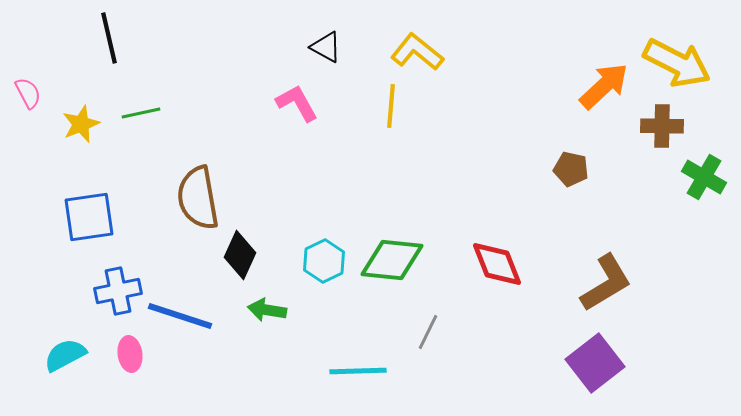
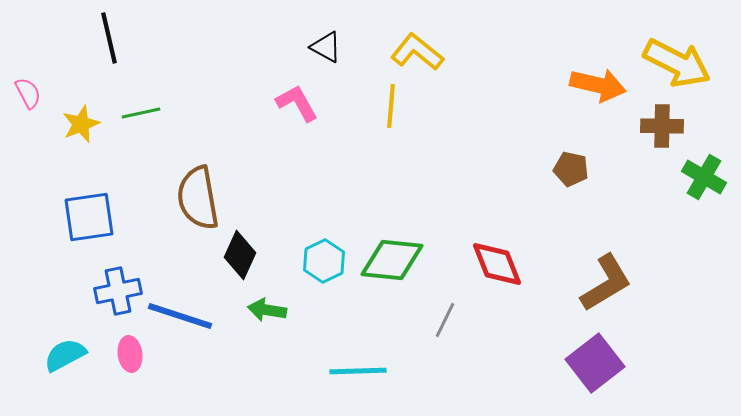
orange arrow: moved 6 px left, 1 px up; rotated 56 degrees clockwise
gray line: moved 17 px right, 12 px up
